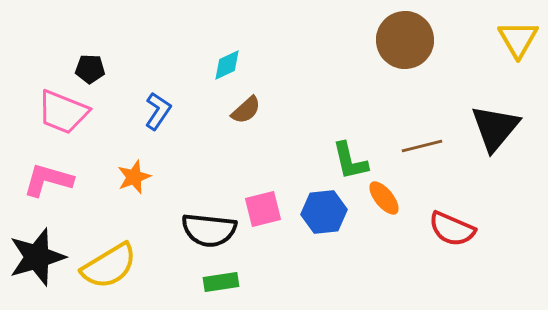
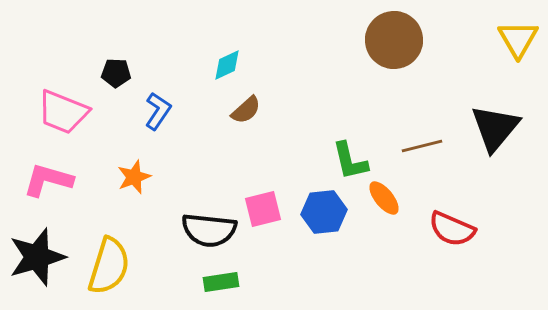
brown circle: moved 11 px left
black pentagon: moved 26 px right, 4 px down
yellow semicircle: rotated 42 degrees counterclockwise
